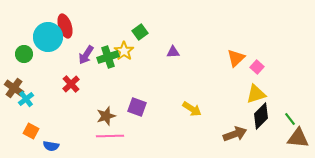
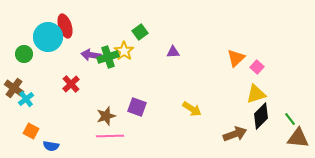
purple arrow: moved 5 px right; rotated 66 degrees clockwise
